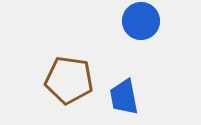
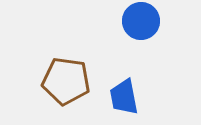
brown pentagon: moved 3 px left, 1 px down
